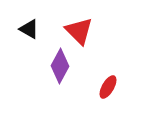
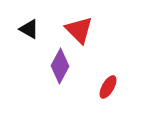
red triangle: moved 1 px up
